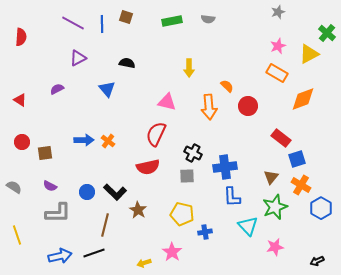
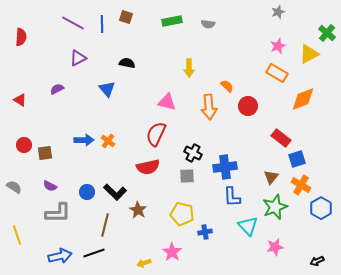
gray semicircle at (208, 19): moved 5 px down
red circle at (22, 142): moved 2 px right, 3 px down
